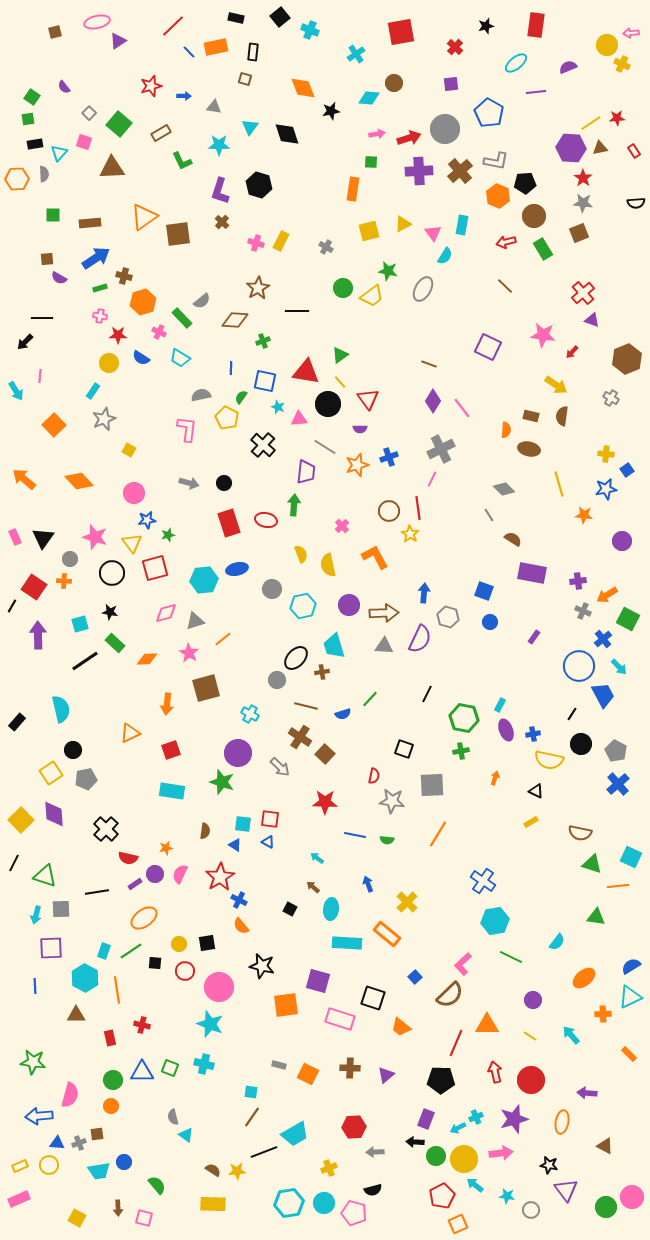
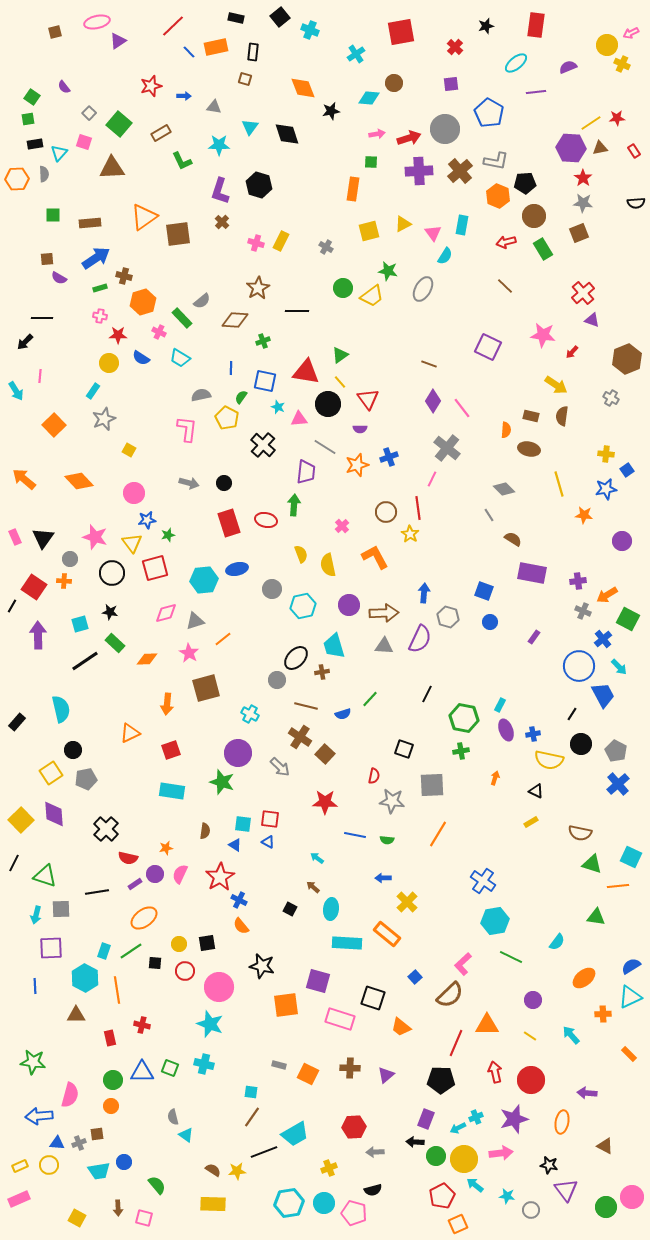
pink arrow at (631, 33): rotated 21 degrees counterclockwise
gray cross at (441, 449): moved 6 px right, 1 px up; rotated 24 degrees counterclockwise
brown circle at (389, 511): moved 3 px left, 1 px down
blue arrow at (368, 884): moved 15 px right, 6 px up; rotated 70 degrees counterclockwise
